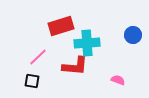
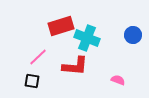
cyan cross: moved 5 px up; rotated 25 degrees clockwise
